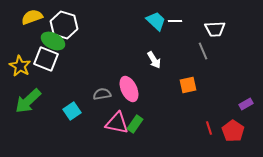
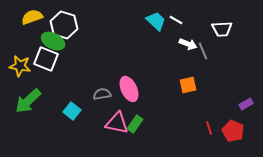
white line: moved 1 px right, 1 px up; rotated 32 degrees clockwise
white trapezoid: moved 7 px right
white arrow: moved 34 px right, 16 px up; rotated 36 degrees counterclockwise
yellow star: rotated 20 degrees counterclockwise
cyan square: rotated 18 degrees counterclockwise
red pentagon: rotated 10 degrees counterclockwise
